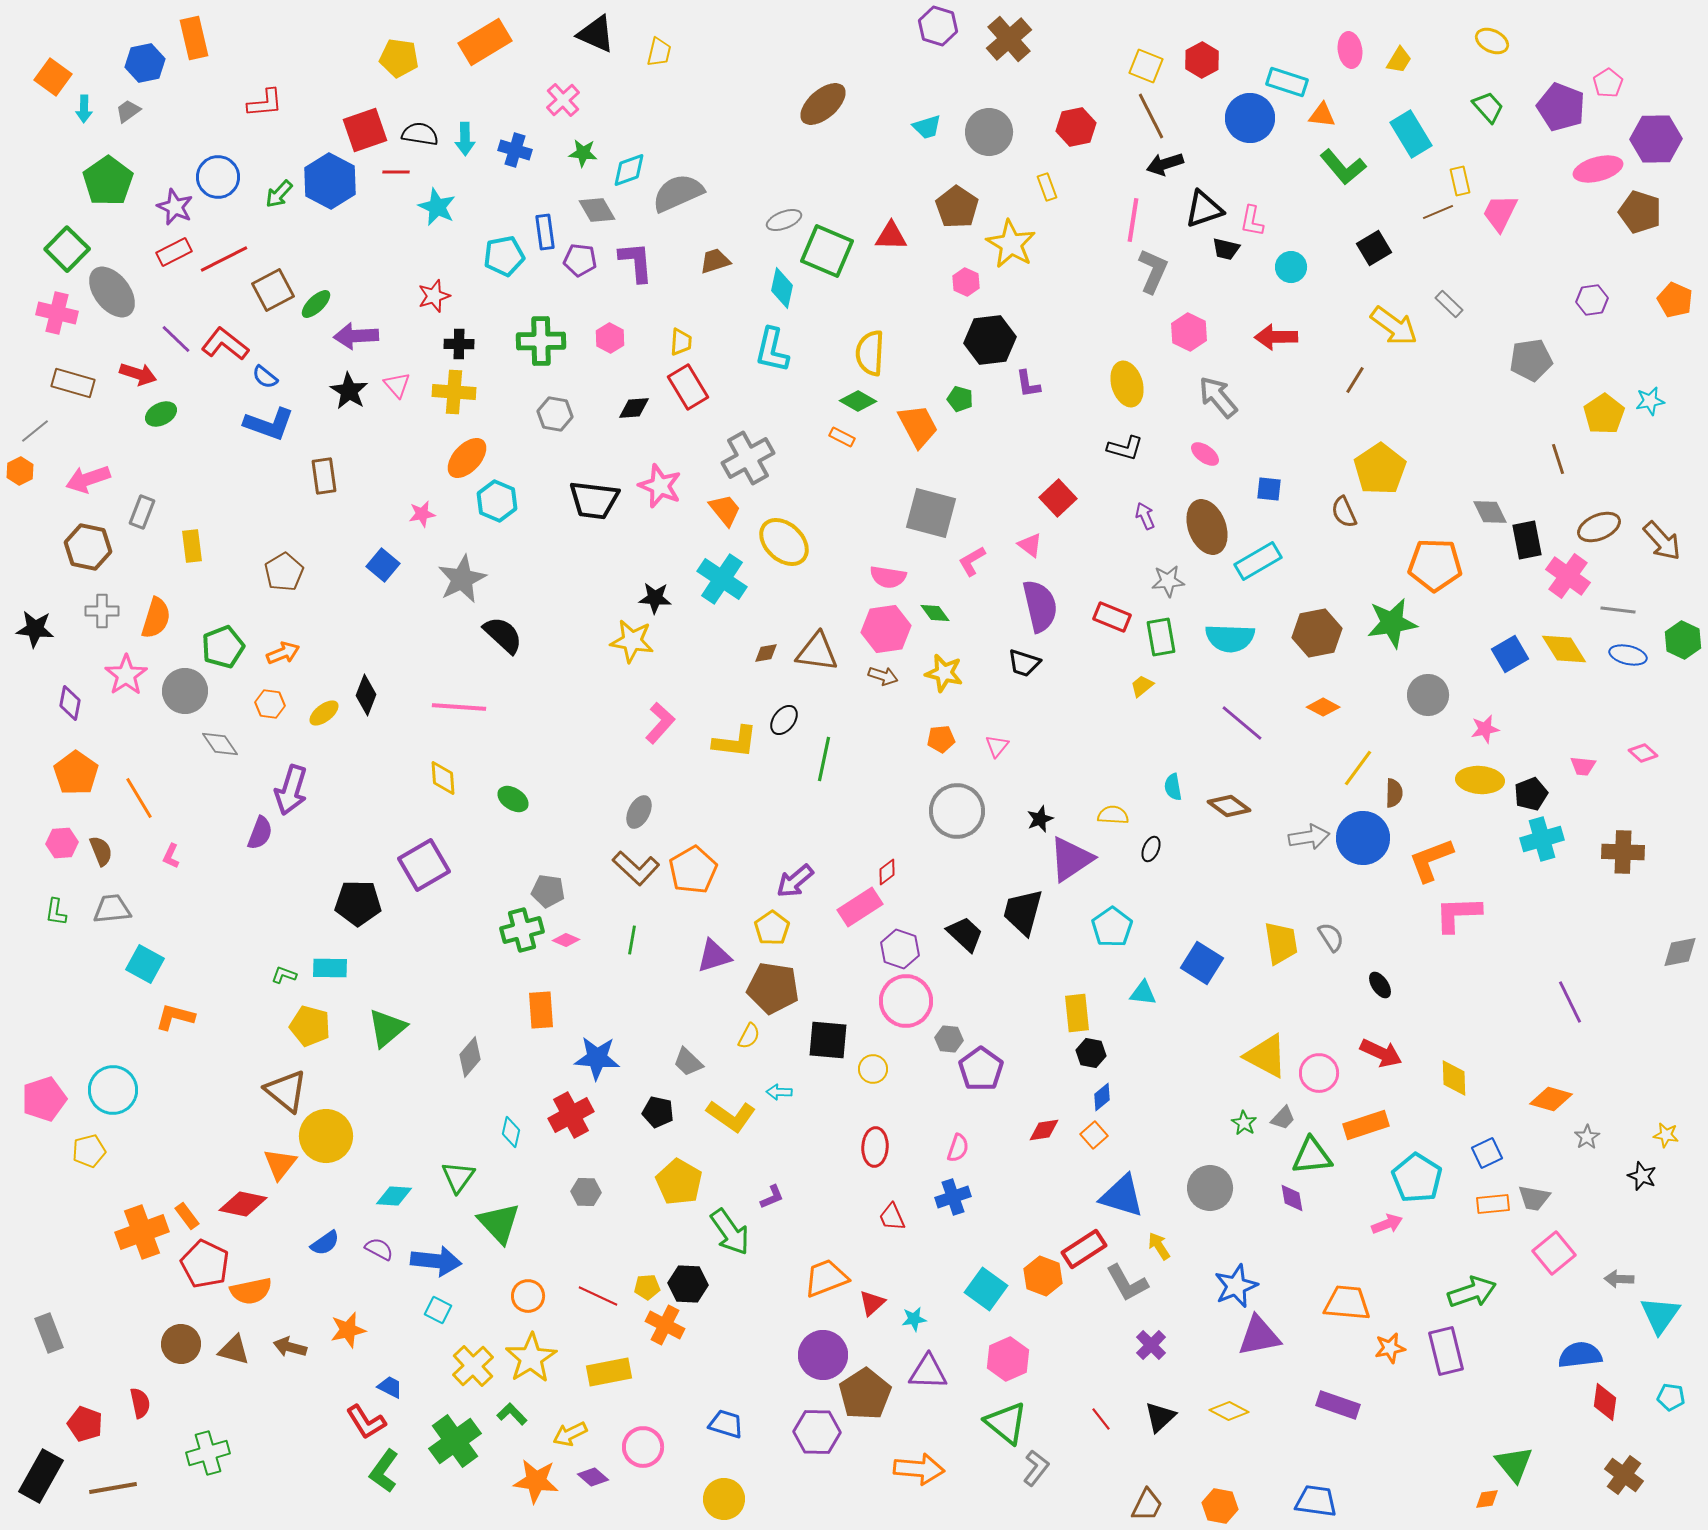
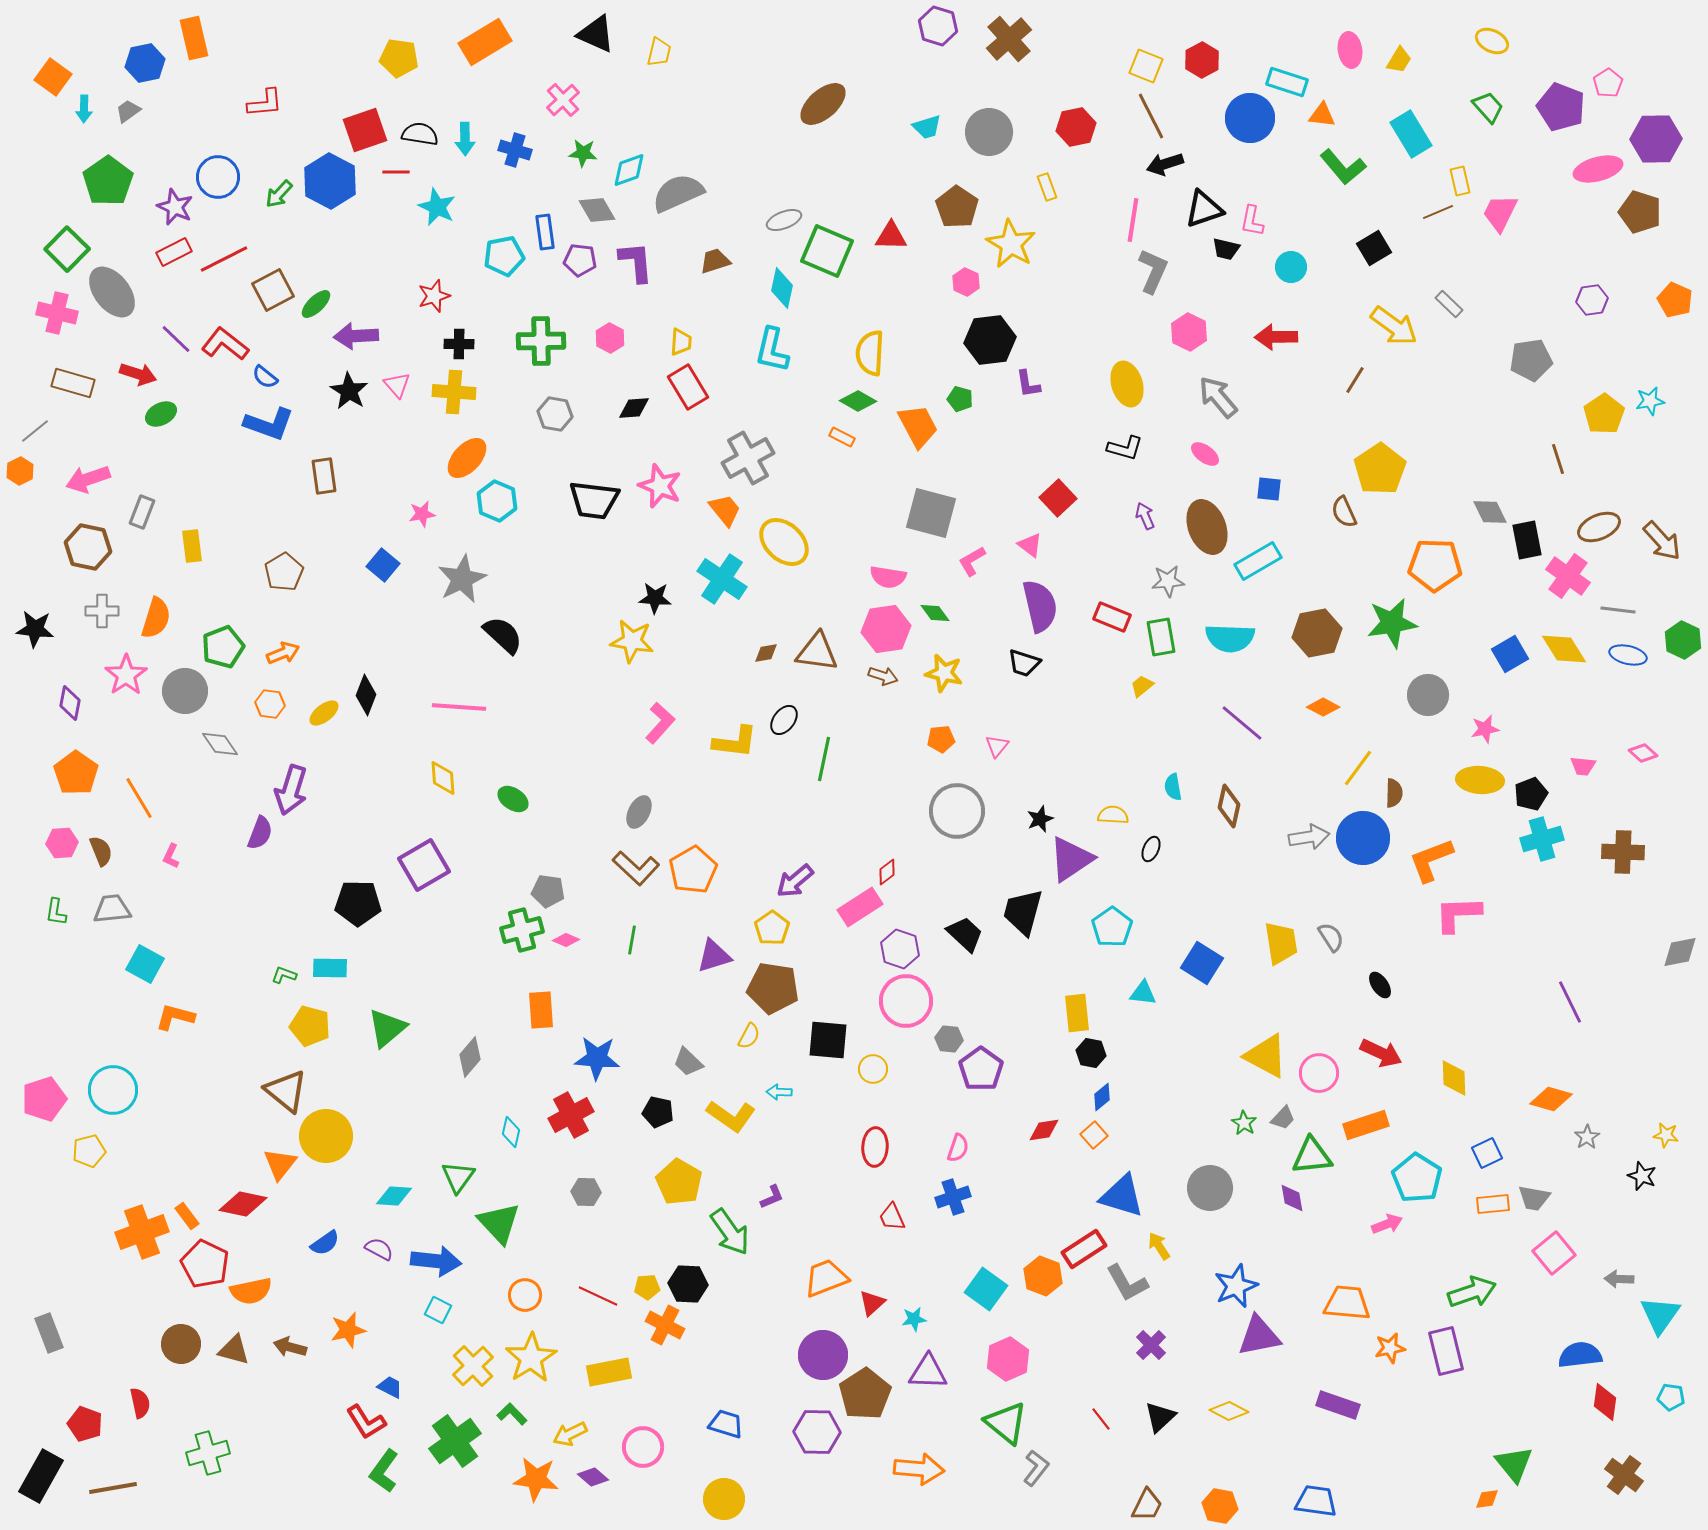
brown diamond at (1229, 806): rotated 66 degrees clockwise
orange circle at (528, 1296): moved 3 px left, 1 px up
orange star at (536, 1481): moved 2 px up
